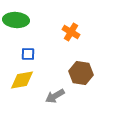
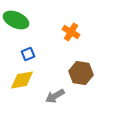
green ellipse: rotated 20 degrees clockwise
blue square: rotated 24 degrees counterclockwise
